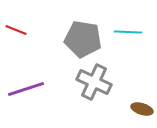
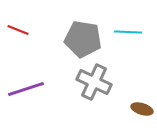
red line: moved 2 px right
